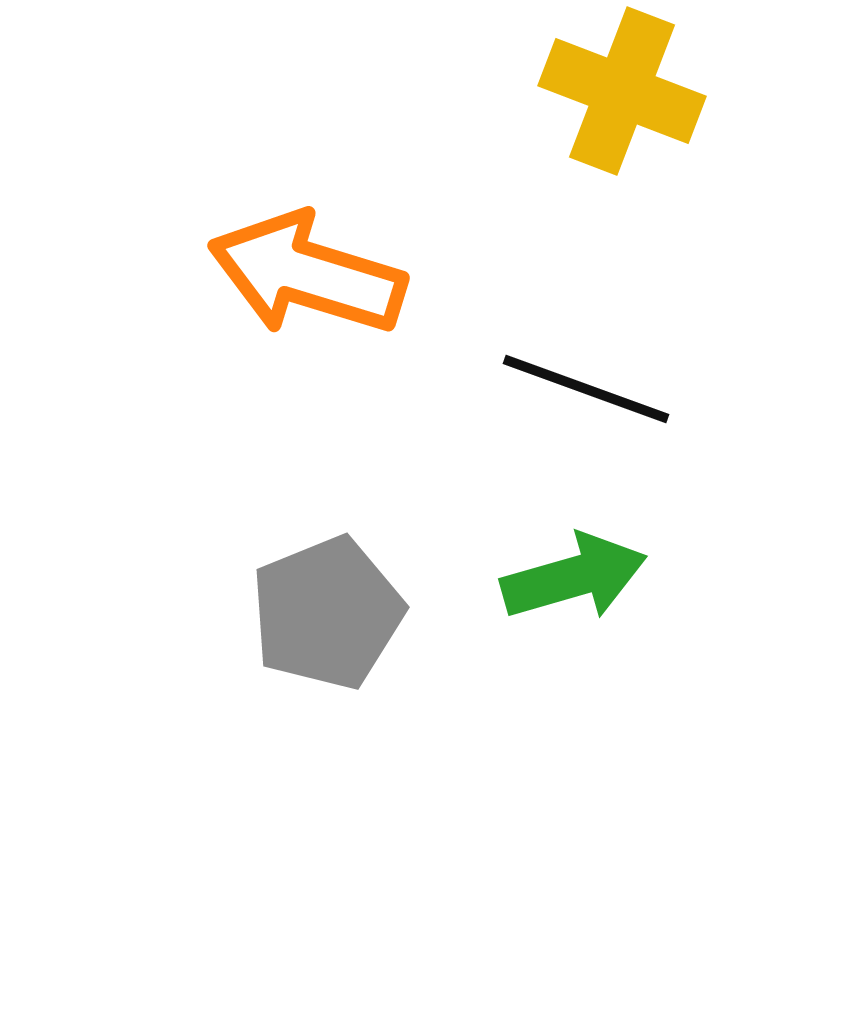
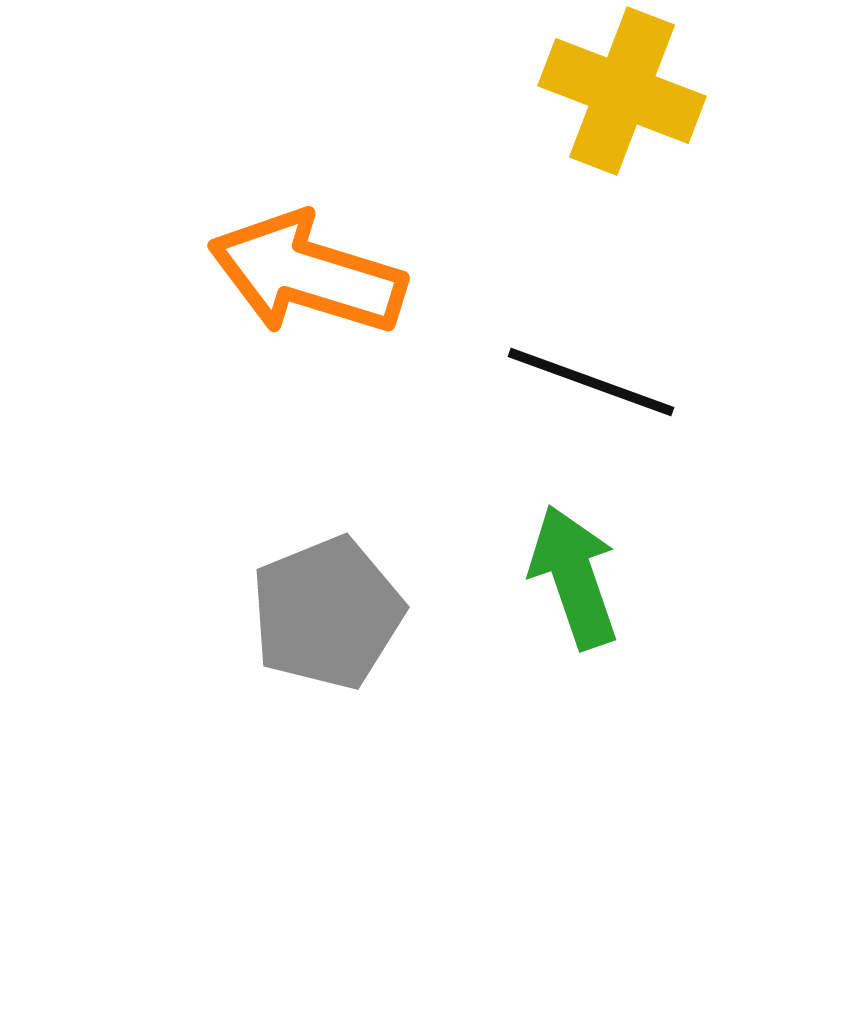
black line: moved 5 px right, 7 px up
green arrow: rotated 93 degrees counterclockwise
